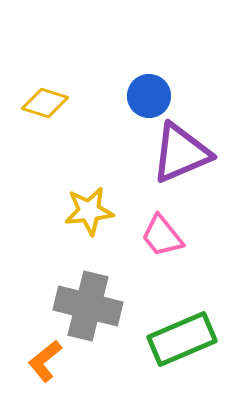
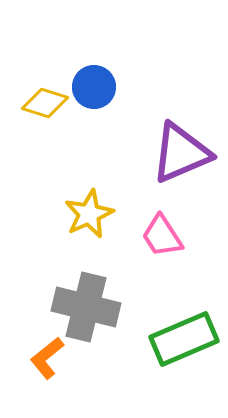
blue circle: moved 55 px left, 9 px up
yellow star: moved 3 px down; rotated 18 degrees counterclockwise
pink trapezoid: rotated 6 degrees clockwise
gray cross: moved 2 px left, 1 px down
green rectangle: moved 2 px right
orange L-shape: moved 2 px right, 3 px up
